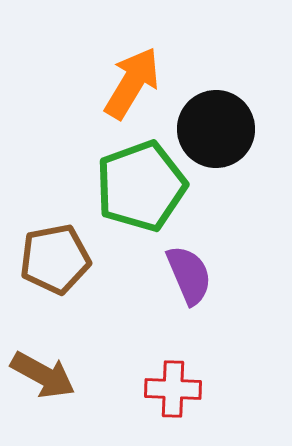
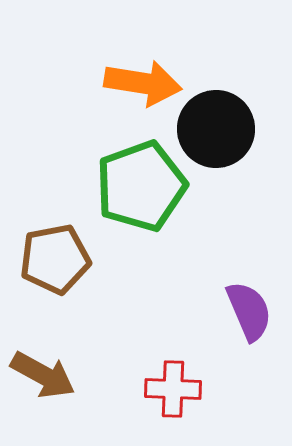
orange arrow: moved 11 px right; rotated 68 degrees clockwise
purple semicircle: moved 60 px right, 36 px down
